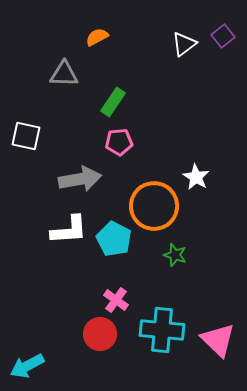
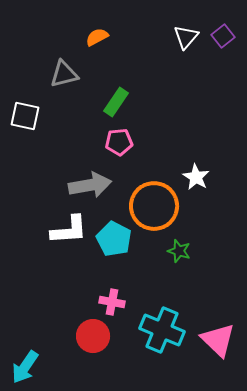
white triangle: moved 2 px right, 7 px up; rotated 12 degrees counterclockwise
gray triangle: rotated 16 degrees counterclockwise
green rectangle: moved 3 px right
white square: moved 1 px left, 20 px up
gray arrow: moved 10 px right, 6 px down
green star: moved 4 px right, 4 px up
pink cross: moved 4 px left, 2 px down; rotated 25 degrees counterclockwise
cyan cross: rotated 18 degrees clockwise
red circle: moved 7 px left, 2 px down
cyan arrow: moved 2 px left, 1 px down; rotated 28 degrees counterclockwise
